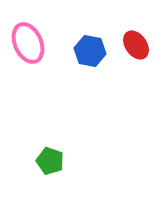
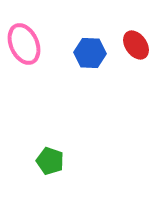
pink ellipse: moved 4 px left, 1 px down
blue hexagon: moved 2 px down; rotated 8 degrees counterclockwise
